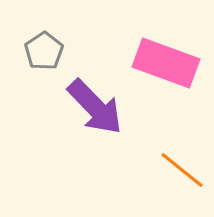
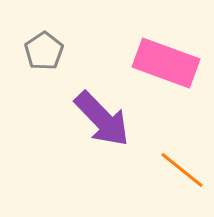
purple arrow: moved 7 px right, 12 px down
